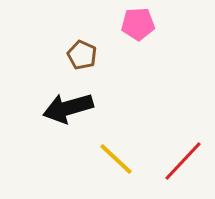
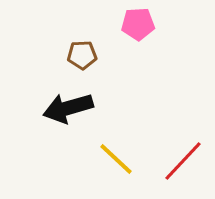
brown pentagon: rotated 28 degrees counterclockwise
